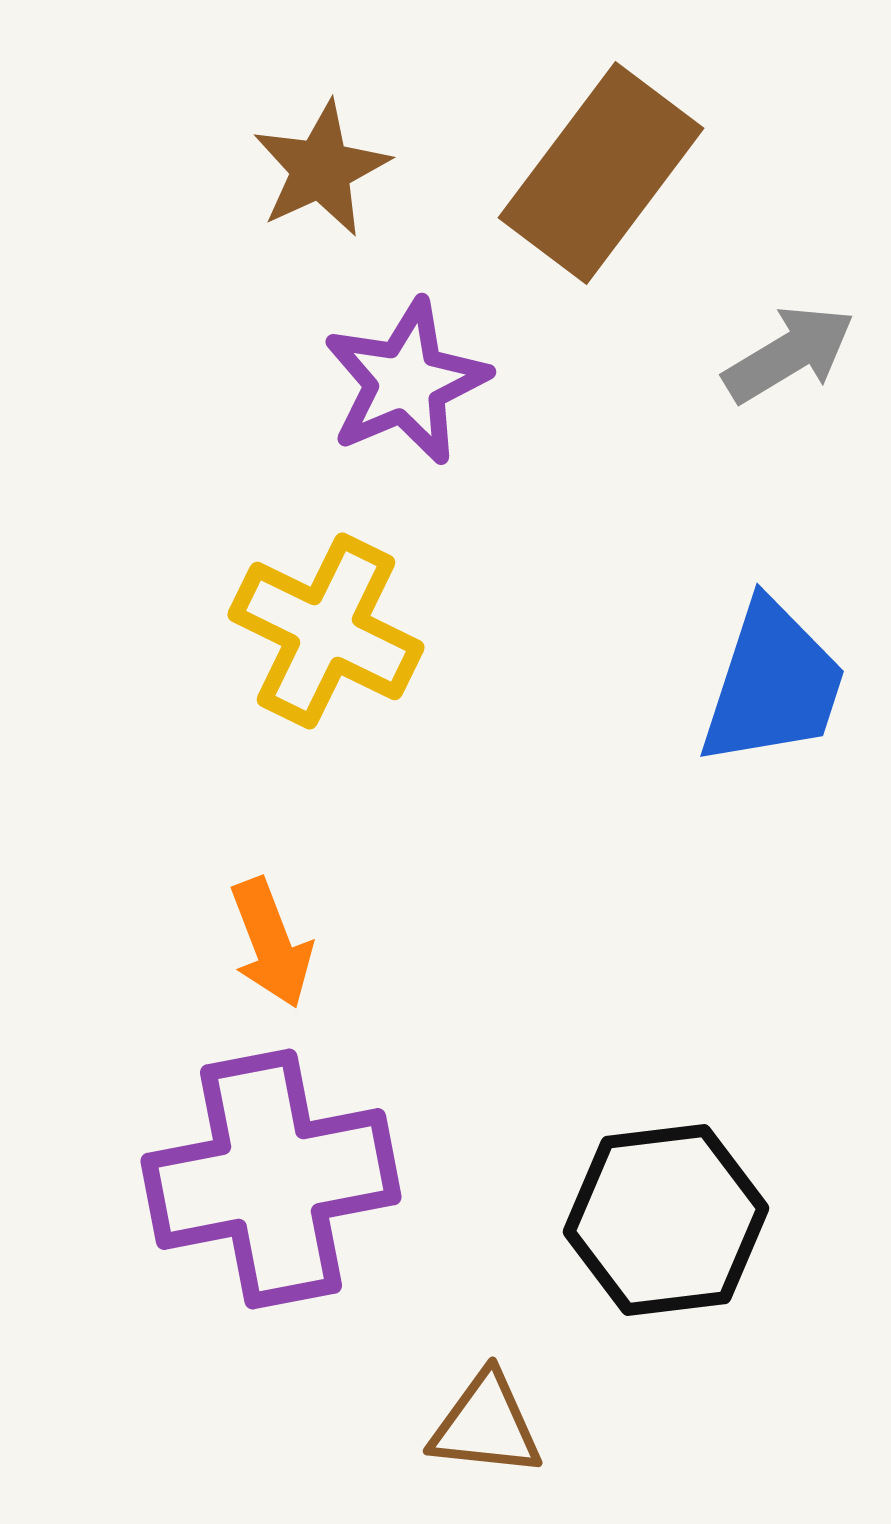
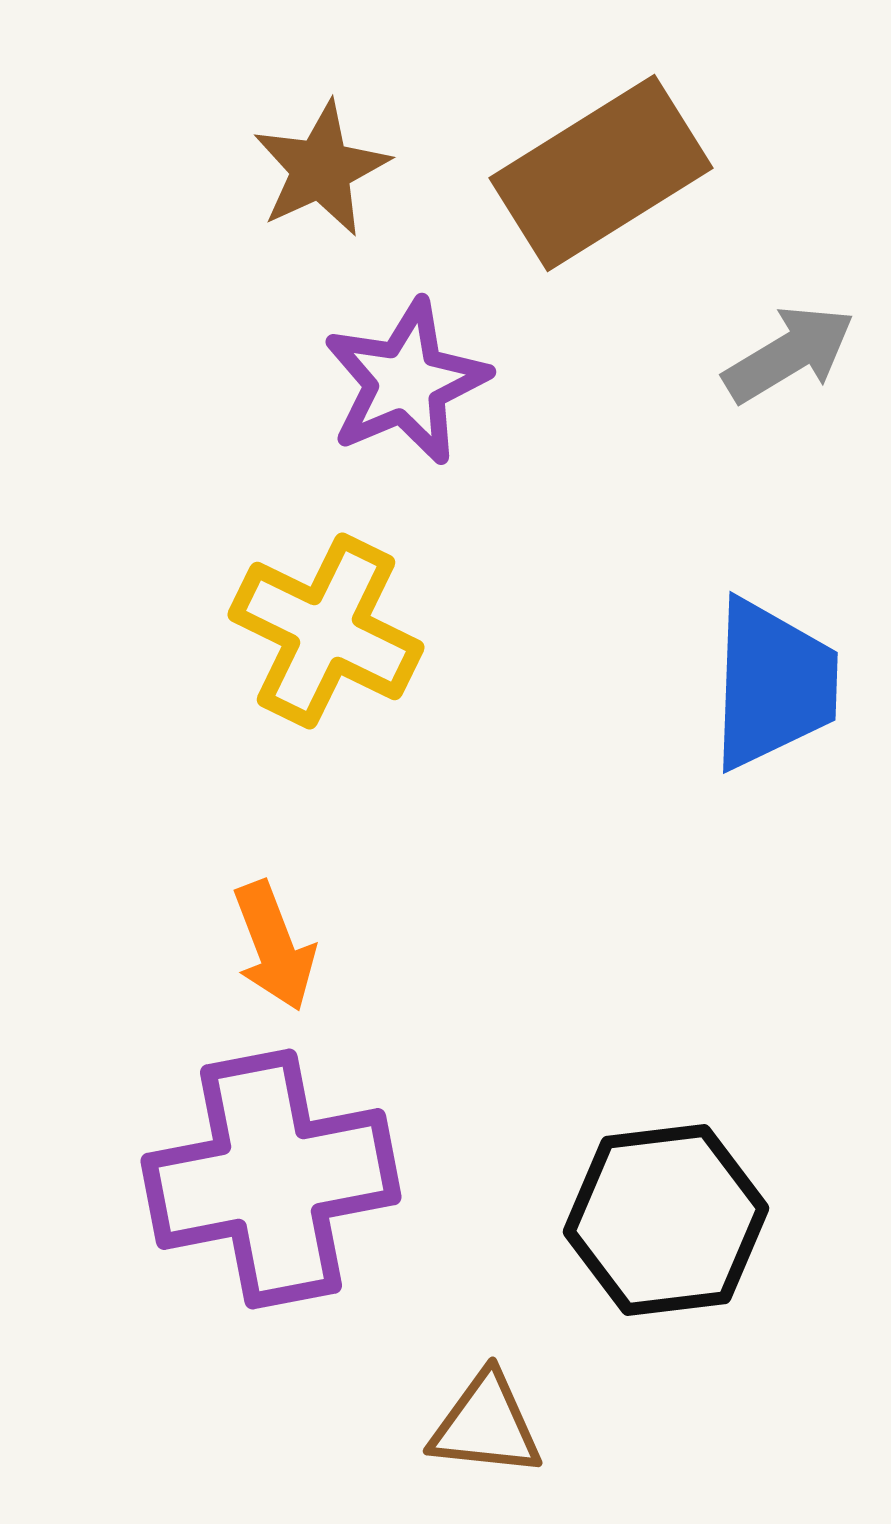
brown rectangle: rotated 21 degrees clockwise
blue trapezoid: rotated 16 degrees counterclockwise
orange arrow: moved 3 px right, 3 px down
